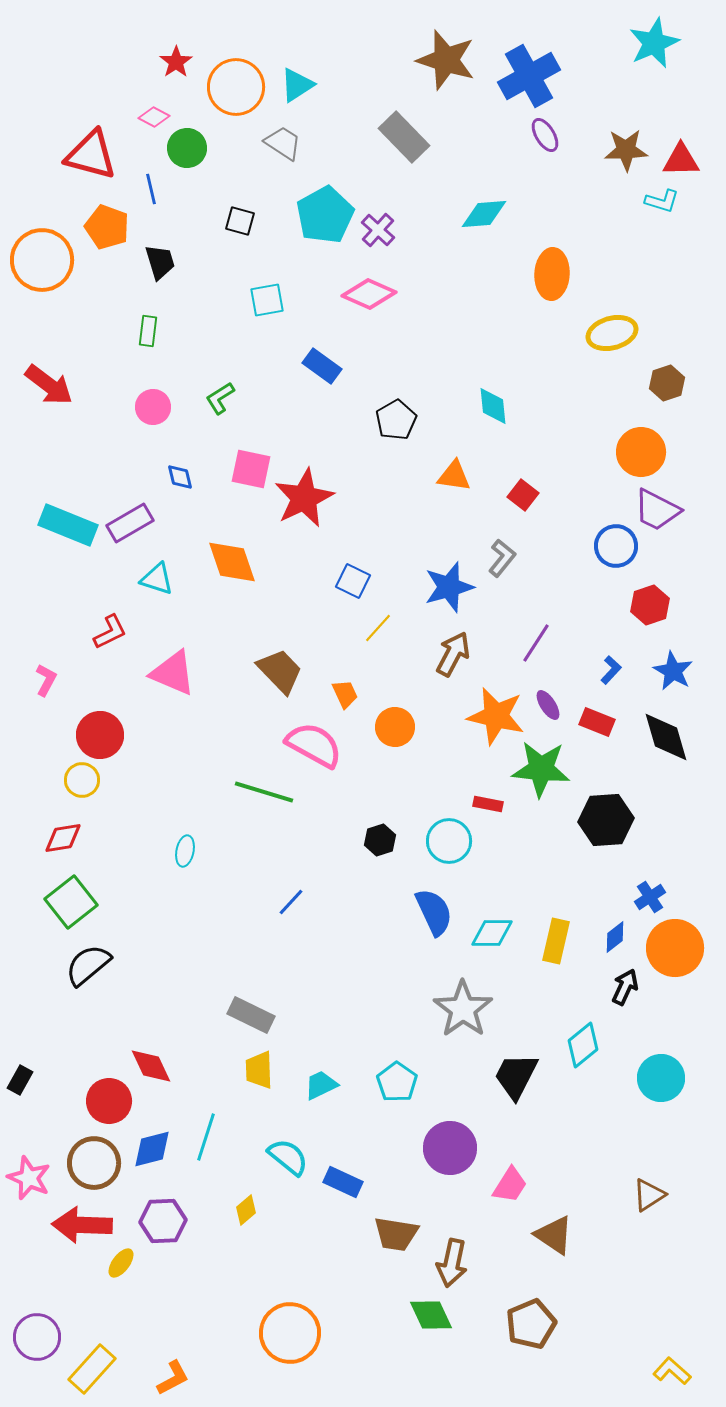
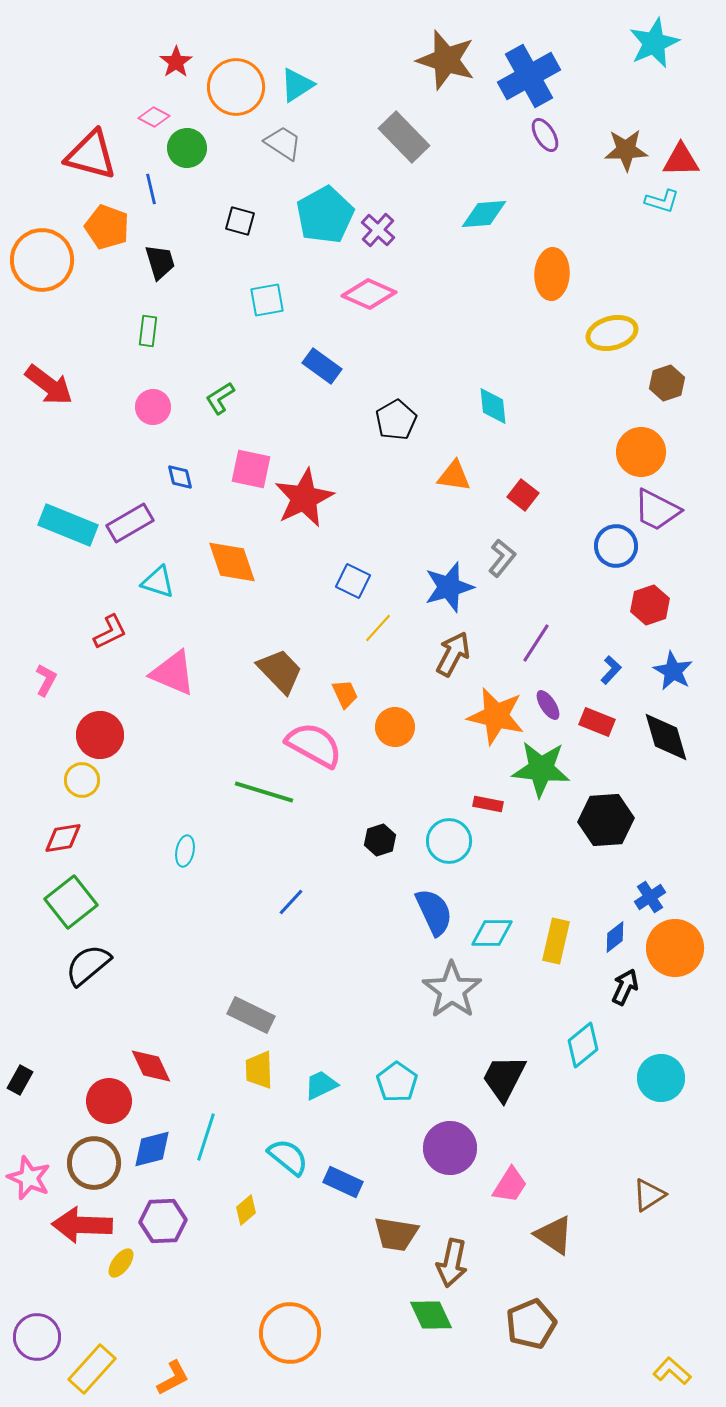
cyan triangle at (157, 579): moved 1 px right, 3 px down
gray star at (463, 1009): moved 11 px left, 19 px up
black trapezoid at (516, 1076): moved 12 px left, 2 px down
